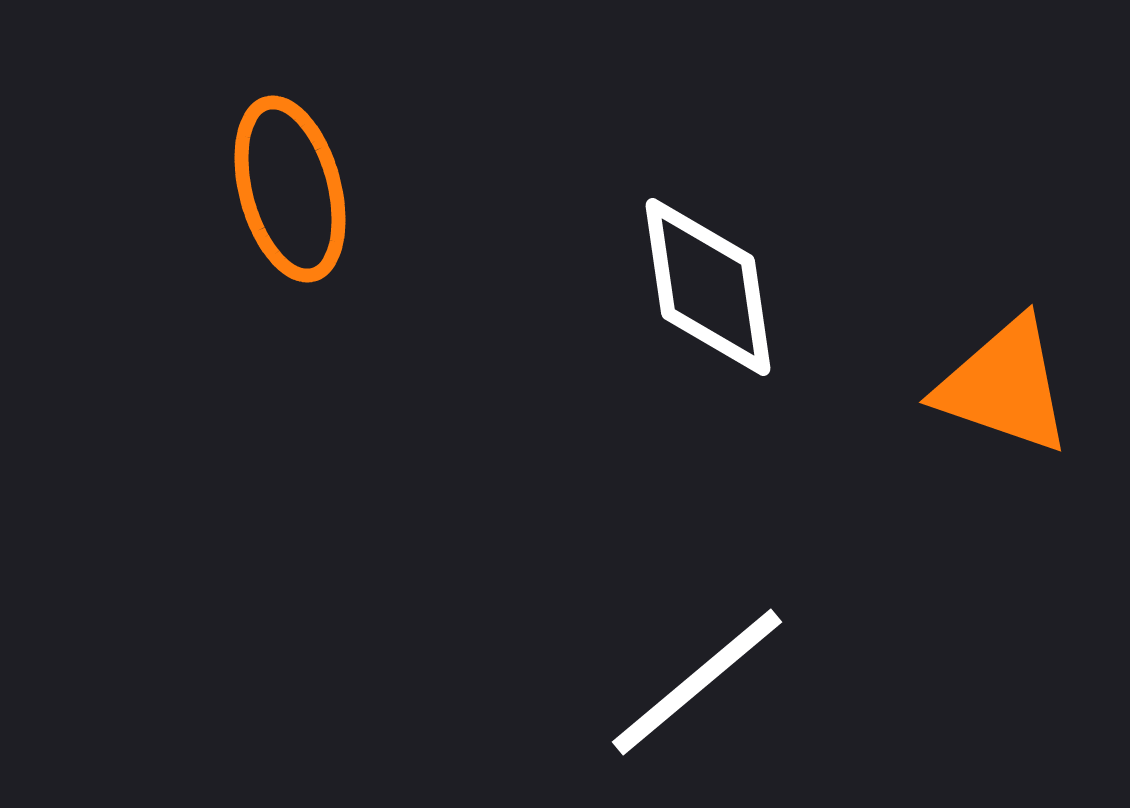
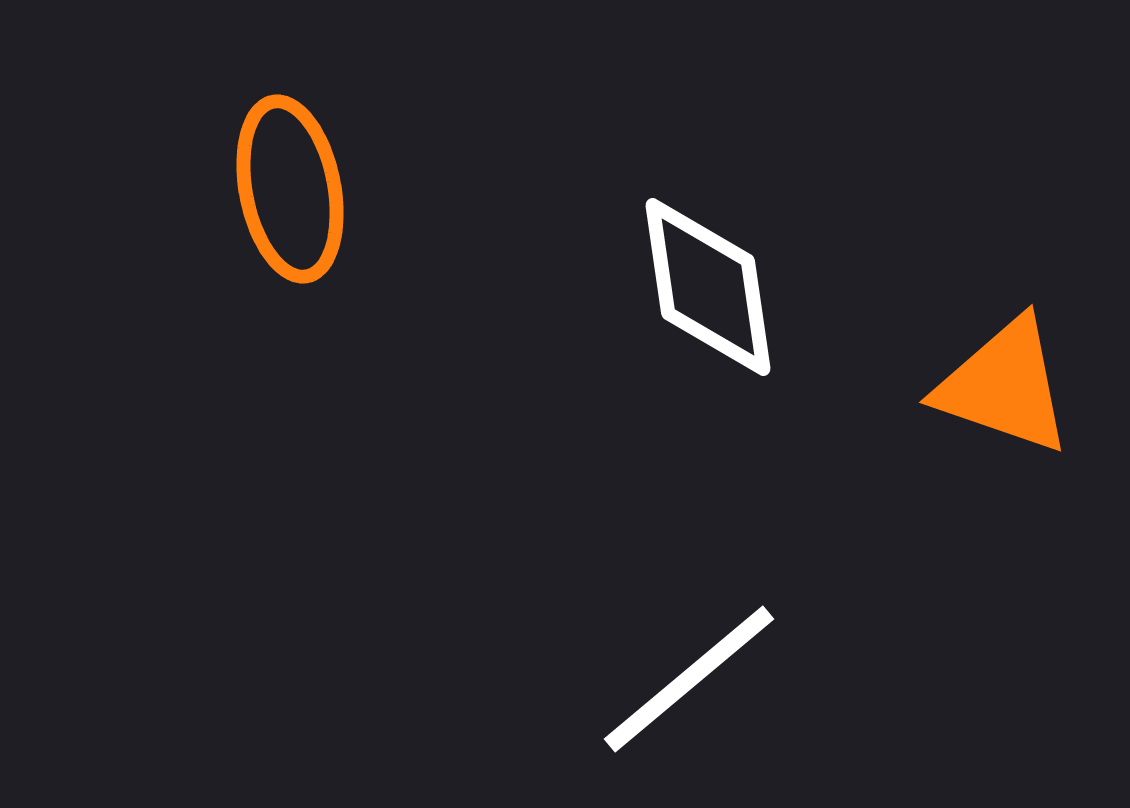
orange ellipse: rotated 4 degrees clockwise
white line: moved 8 px left, 3 px up
